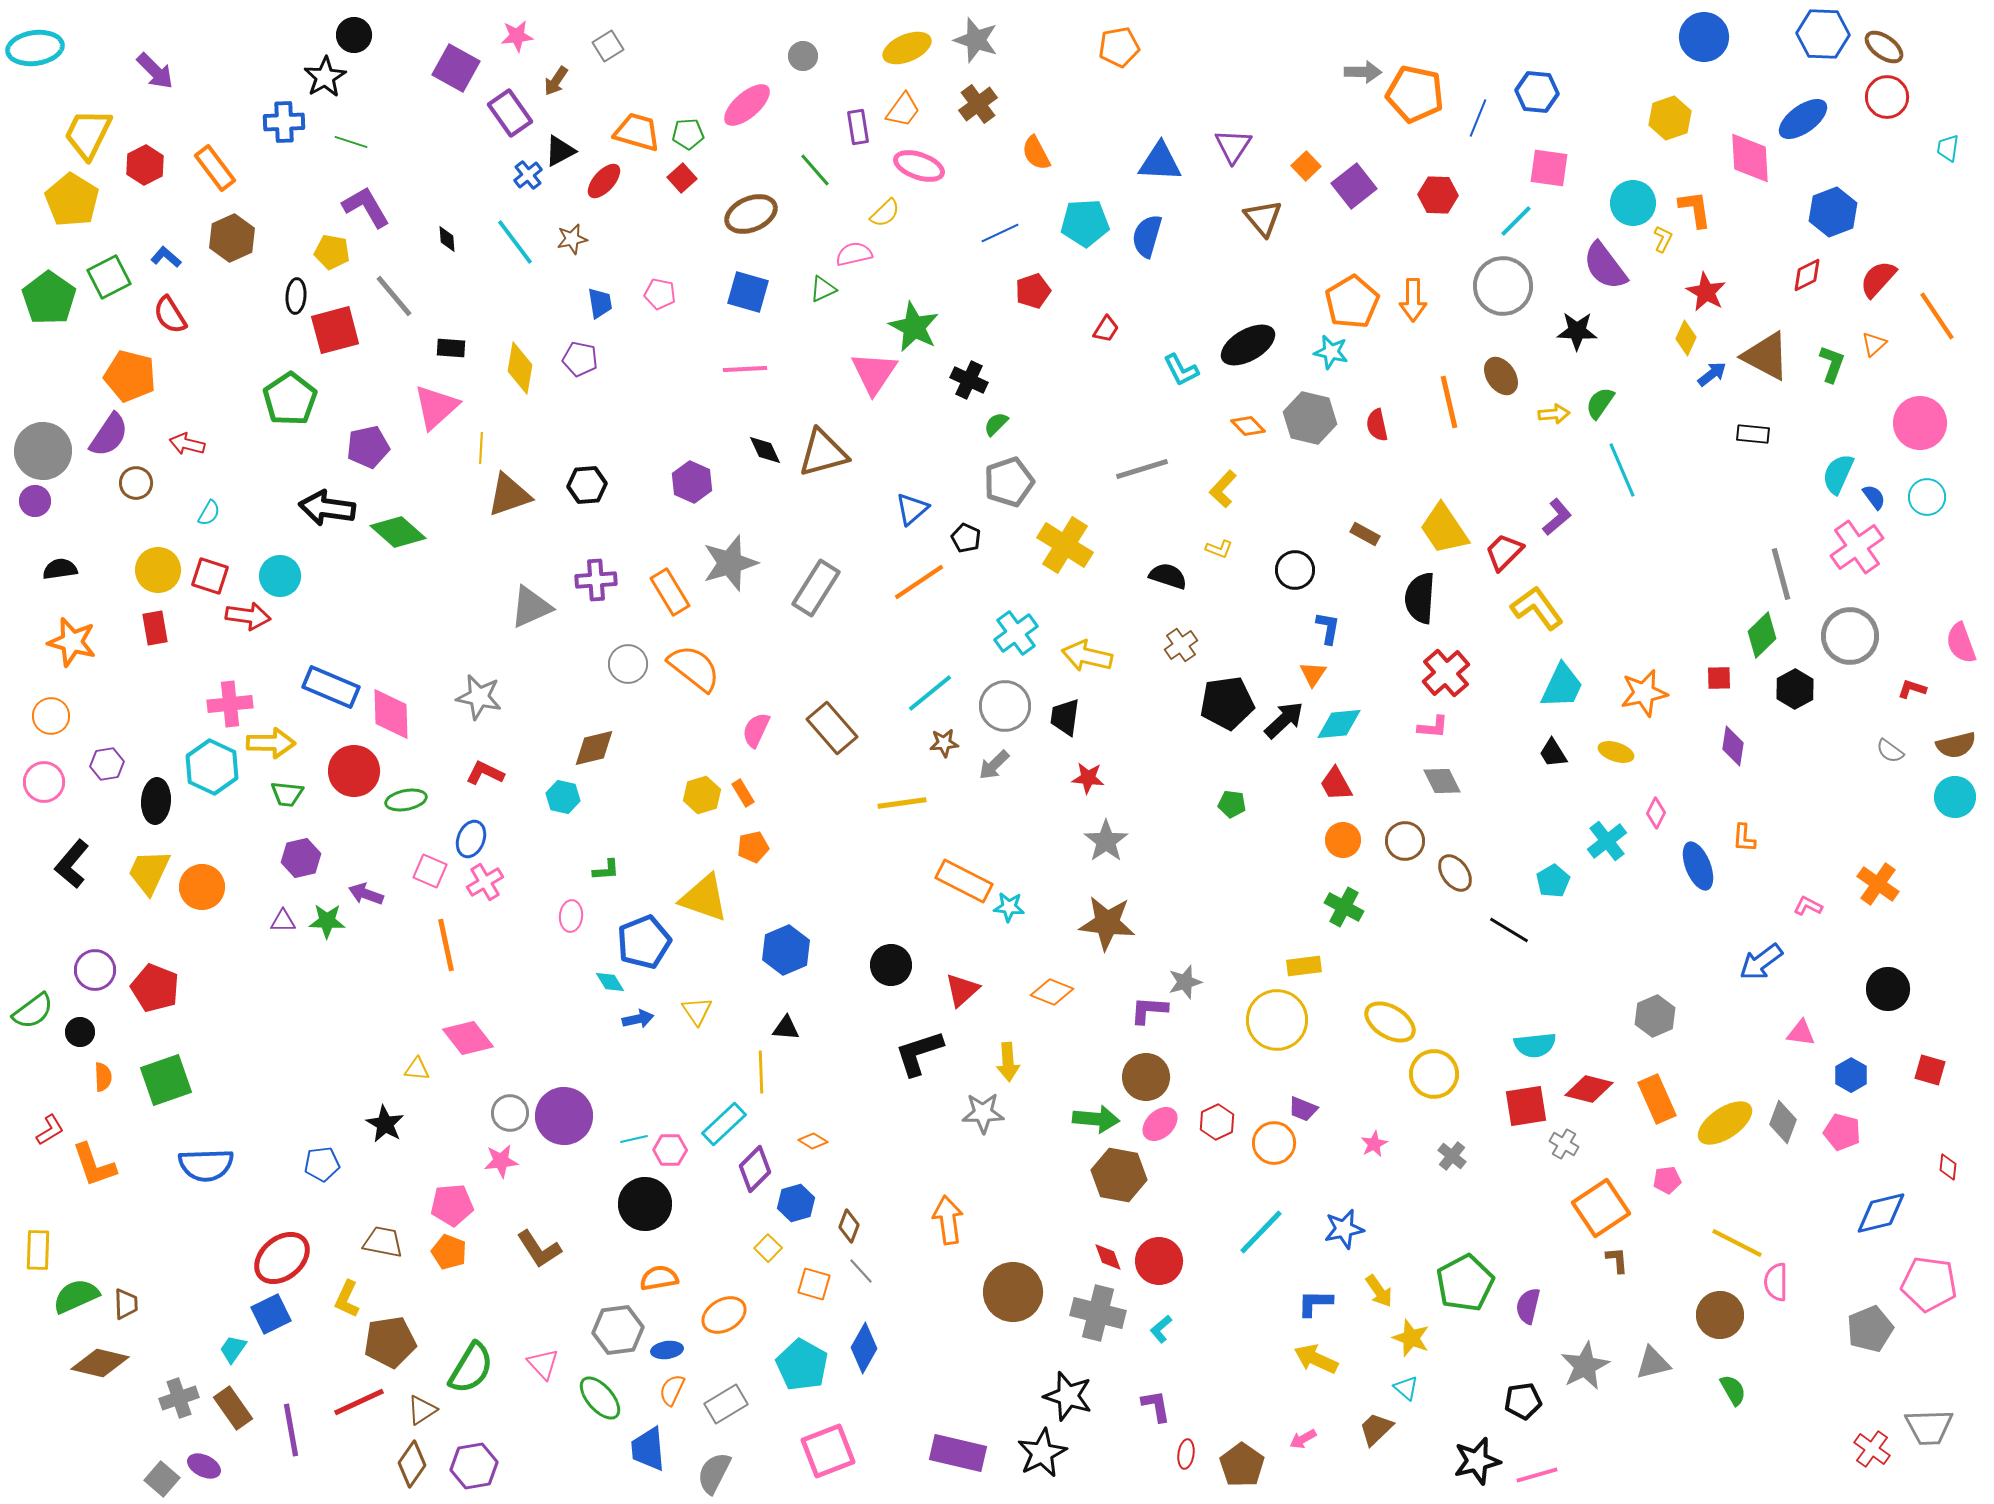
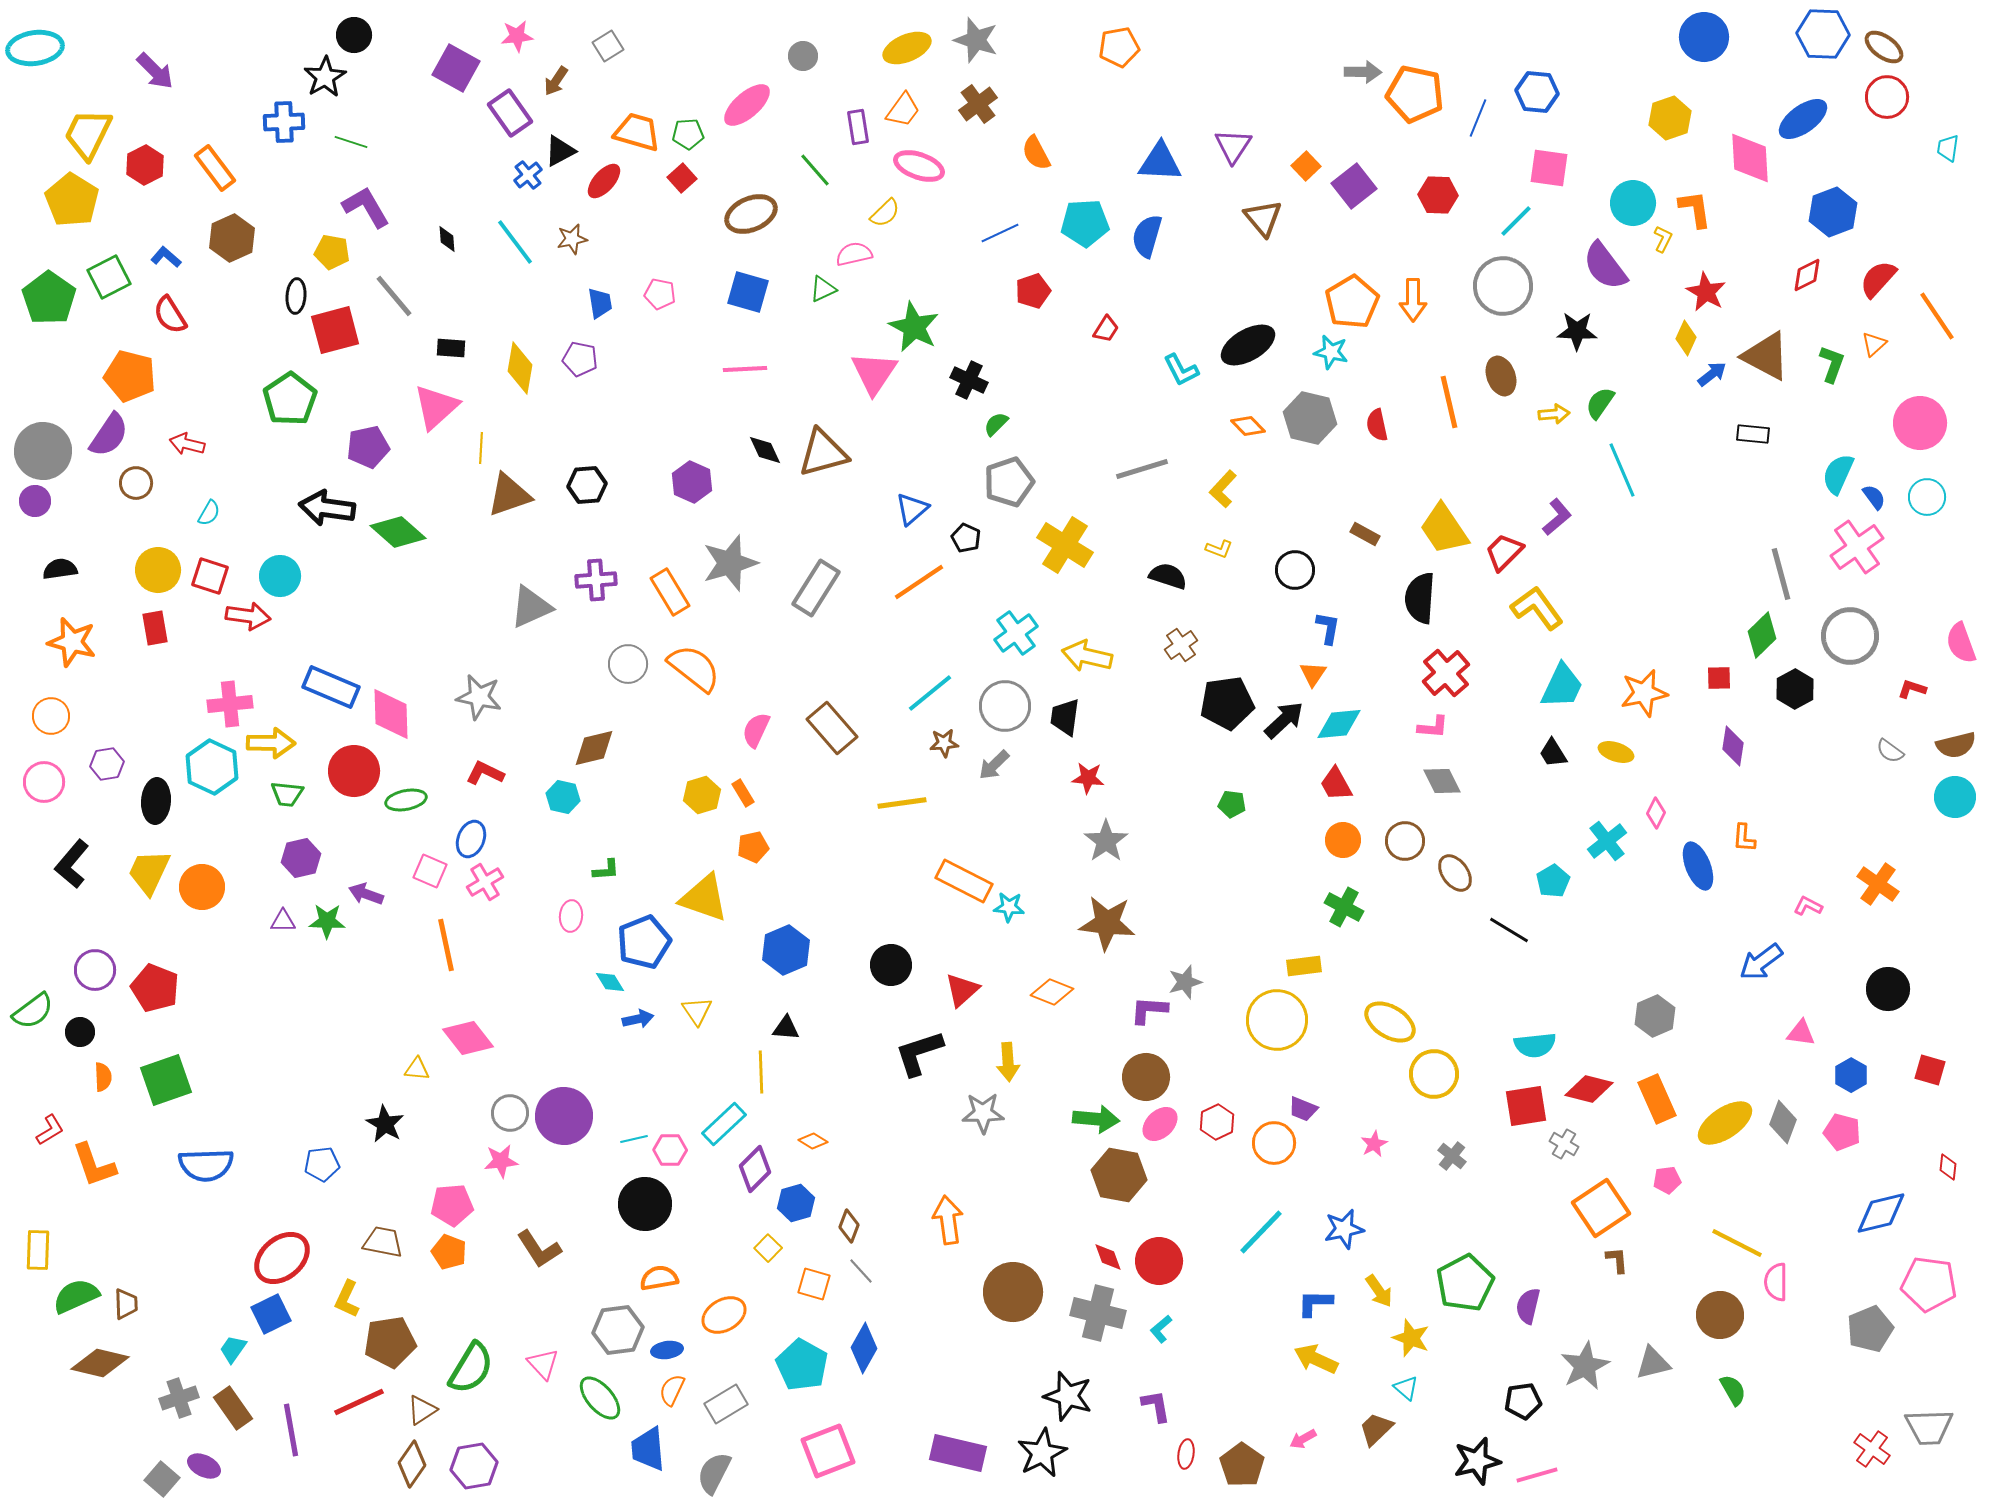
brown ellipse at (1501, 376): rotated 15 degrees clockwise
